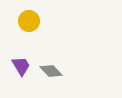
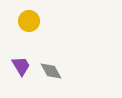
gray diamond: rotated 15 degrees clockwise
